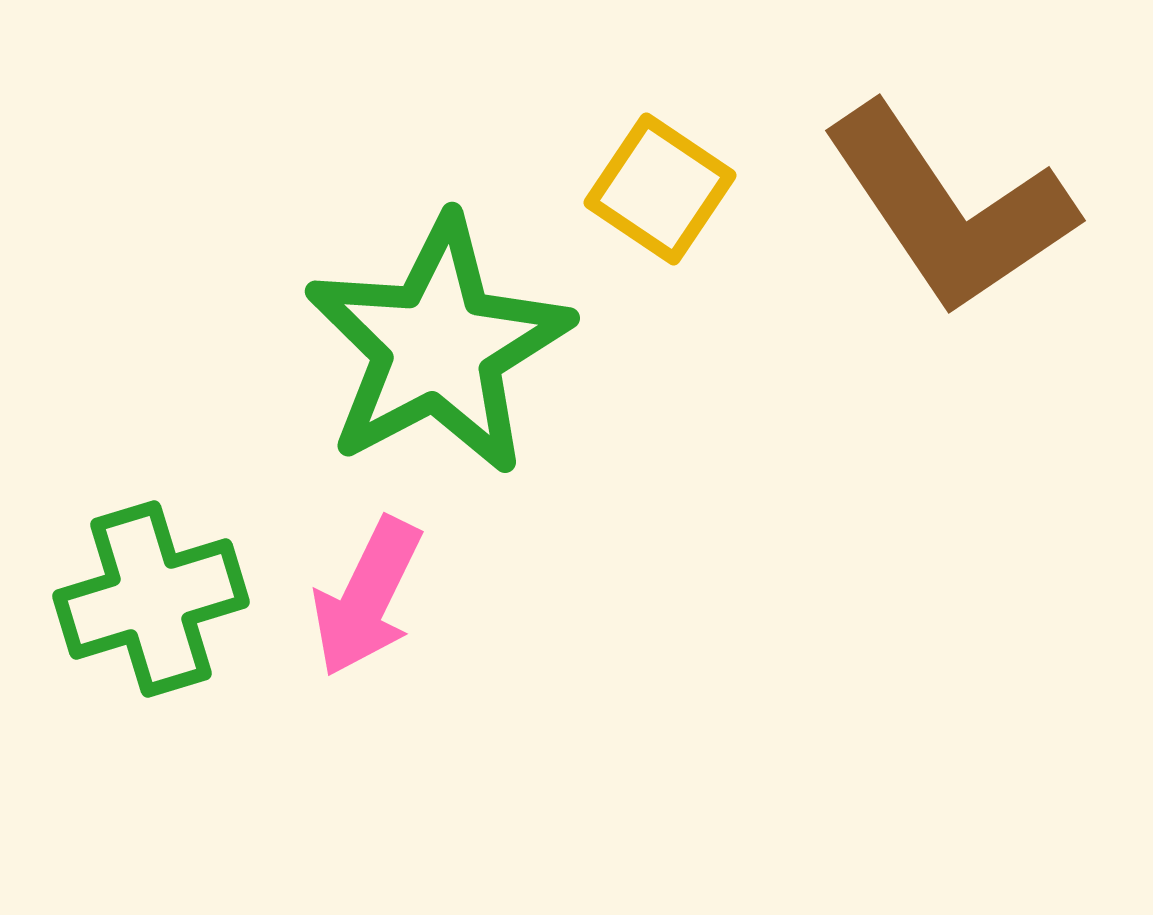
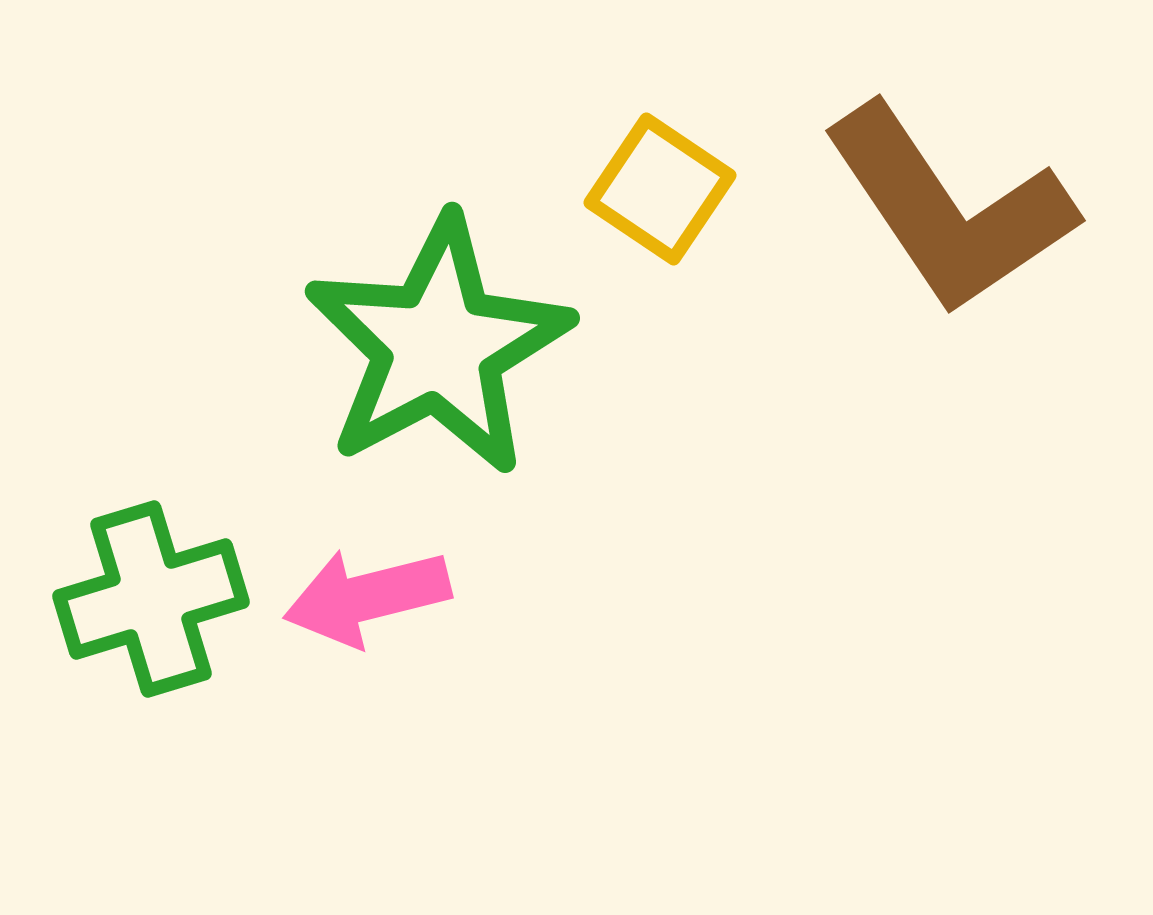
pink arrow: rotated 50 degrees clockwise
